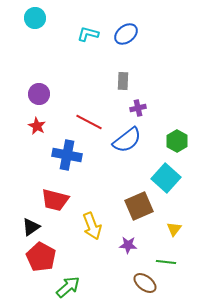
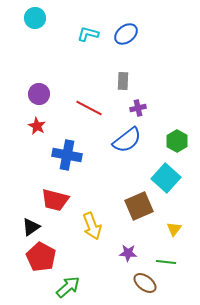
red line: moved 14 px up
purple star: moved 8 px down
